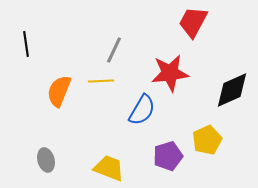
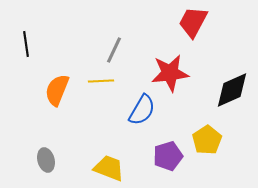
orange semicircle: moved 2 px left, 1 px up
yellow pentagon: rotated 8 degrees counterclockwise
